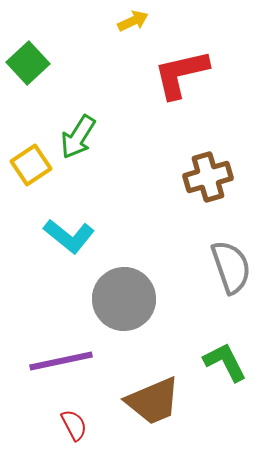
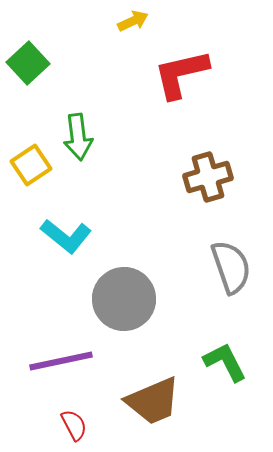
green arrow: rotated 39 degrees counterclockwise
cyan L-shape: moved 3 px left
